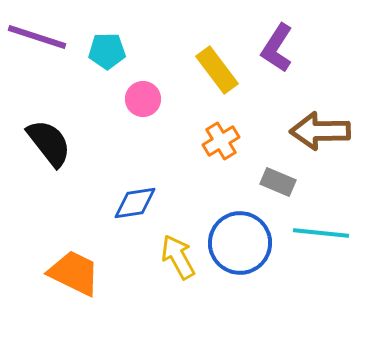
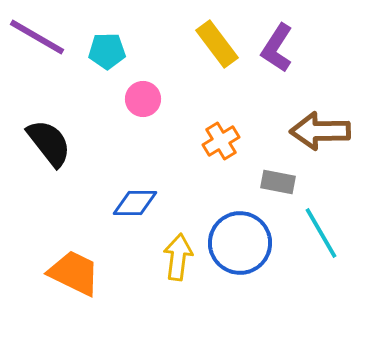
purple line: rotated 12 degrees clockwise
yellow rectangle: moved 26 px up
gray rectangle: rotated 12 degrees counterclockwise
blue diamond: rotated 9 degrees clockwise
cyan line: rotated 54 degrees clockwise
yellow arrow: rotated 36 degrees clockwise
